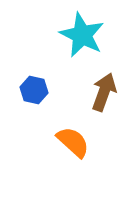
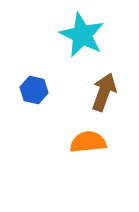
orange semicircle: moved 15 px right; rotated 48 degrees counterclockwise
